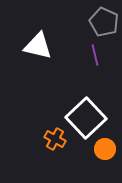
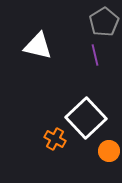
gray pentagon: rotated 16 degrees clockwise
orange circle: moved 4 px right, 2 px down
